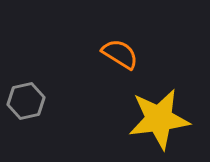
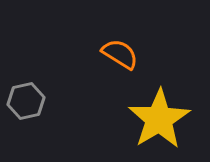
yellow star: rotated 24 degrees counterclockwise
